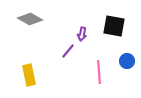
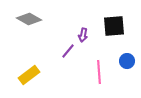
gray diamond: moved 1 px left
black square: rotated 15 degrees counterclockwise
purple arrow: moved 1 px right, 1 px down
yellow rectangle: rotated 65 degrees clockwise
